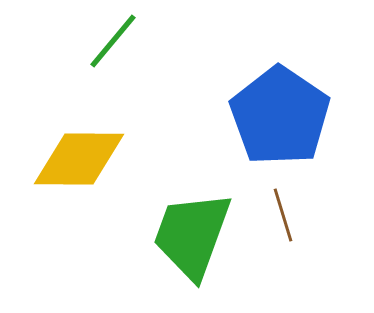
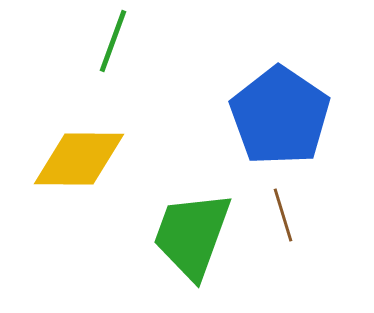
green line: rotated 20 degrees counterclockwise
